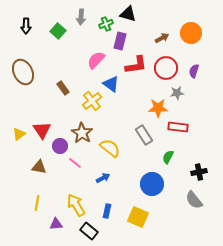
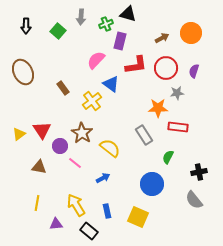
blue rectangle: rotated 24 degrees counterclockwise
